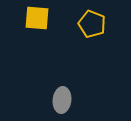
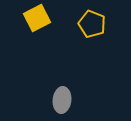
yellow square: rotated 32 degrees counterclockwise
